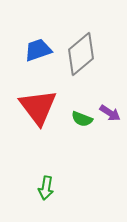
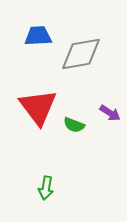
blue trapezoid: moved 14 px up; rotated 16 degrees clockwise
gray diamond: rotated 30 degrees clockwise
green semicircle: moved 8 px left, 6 px down
